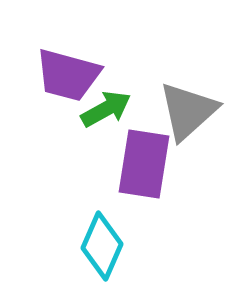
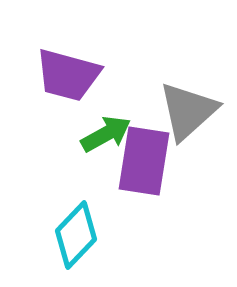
green arrow: moved 25 px down
purple rectangle: moved 3 px up
cyan diamond: moved 26 px left, 11 px up; rotated 20 degrees clockwise
